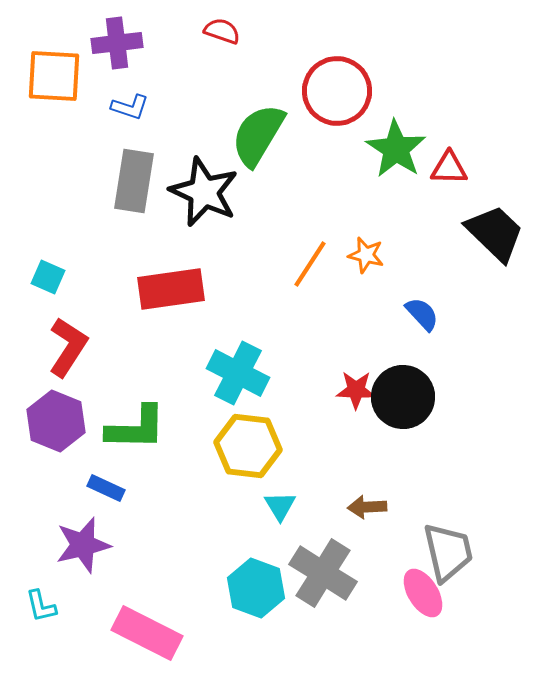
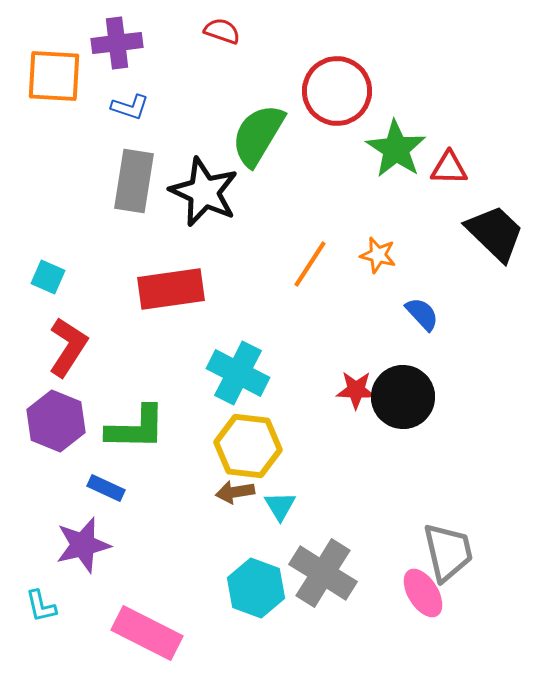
orange star: moved 12 px right
brown arrow: moved 132 px left, 15 px up; rotated 6 degrees counterclockwise
